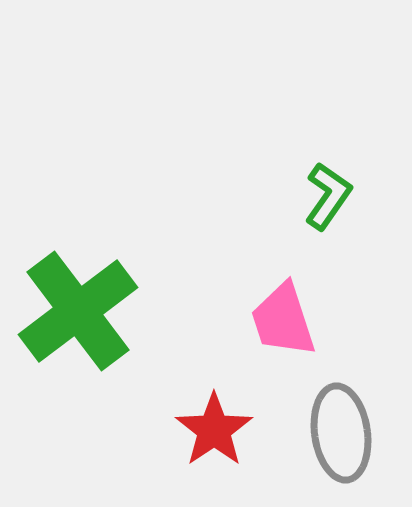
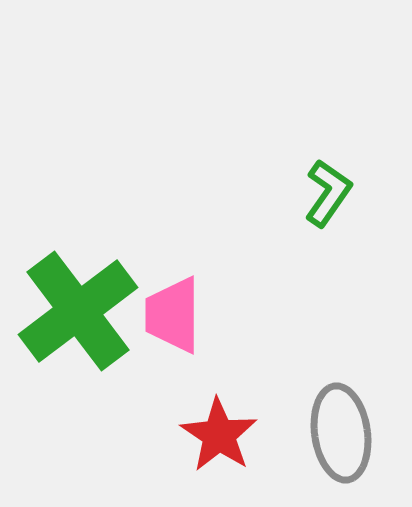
green L-shape: moved 3 px up
pink trapezoid: moved 110 px left, 5 px up; rotated 18 degrees clockwise
red star: moved 5 px right, 5 px down; rotated 4 degrees counterclockwise
